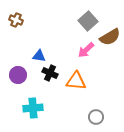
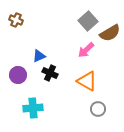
brown semicircle: moved 4 px up
blue triangle: rotated 32 degrees counterclockwise
orange triangle: moved 11 px right; rotated 25 degrees clockwise
gray circle: moved 2 px right, 8 px up
